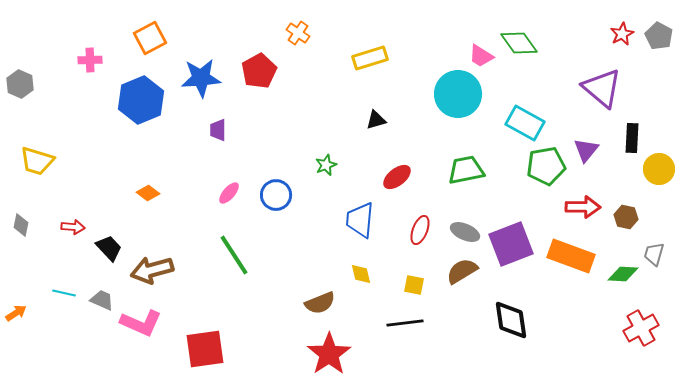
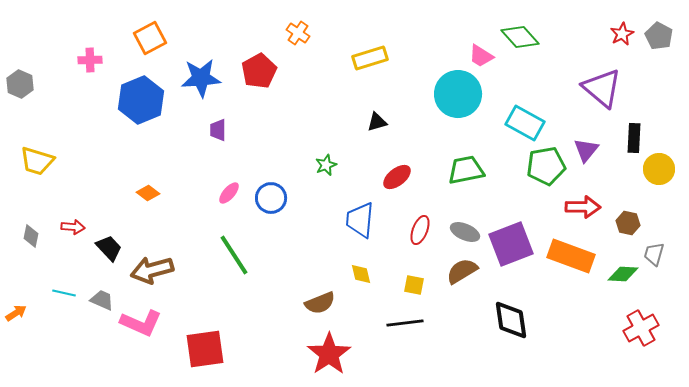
green diamond at (519, 43): moved 1 px right, 6 px up; rotated 6 degrees counterclockwise
black triangle at (376, 120): moved 1 px right, 2 px down
black rectangle at (632, 138): moved 2 px right
blue circle at (276, 195): moved 5 px left, 3 px down
brown hexagon at (626, 217): moved 2 px right, 6 px down
gray diamond at (21, 225): moved 10 px right, 11 px down
